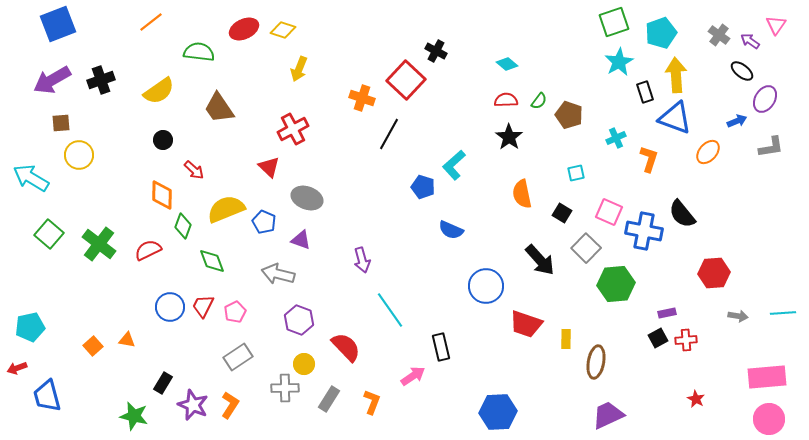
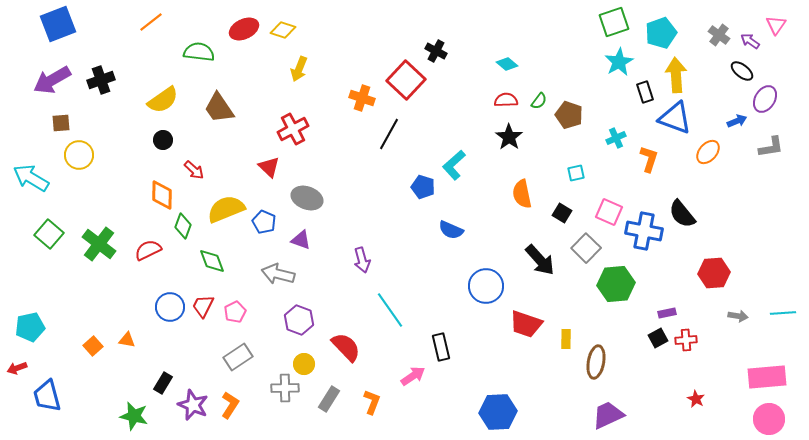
yellow semicircle at (159, 91): moved 4 px right, 9 px down
